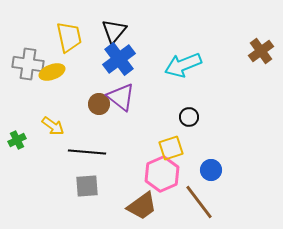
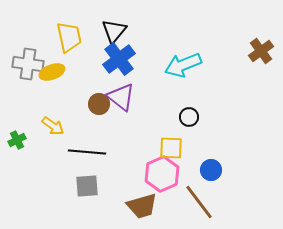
yellow square: rotated 20 degrees clockwise
brown trapezoid: rotated 20 degrees clockwise
